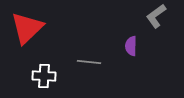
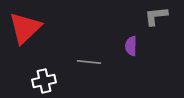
gray L-shape: rotated 30 degrees clockwise
red triangle: moved 2 px left
white cross: moved 5 px down; rotated 15 degrees counterclockwise
